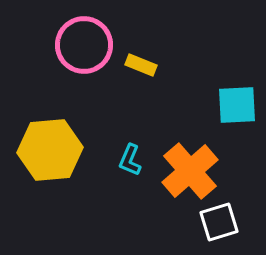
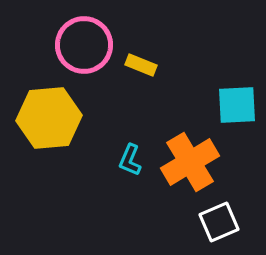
yellow hexagon: moved 1 px left, 32 px up
orange cross: moved 9 px up; rotated 10 degrees clockwise
white square: rotated 6 degrees counterclockwise
